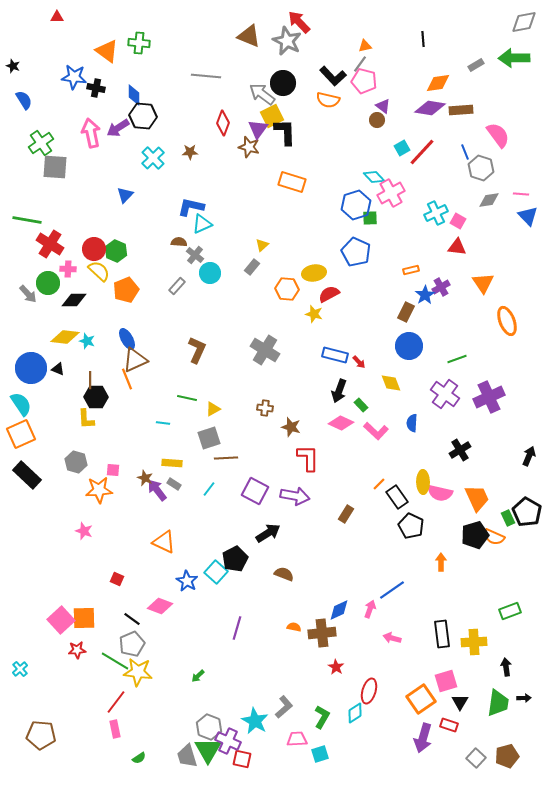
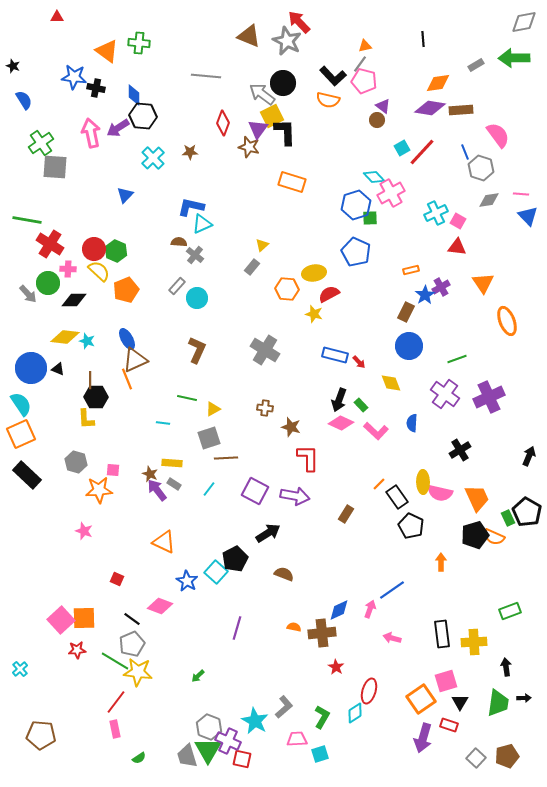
cyan circle at (210, 273): moved 13 px left, 25 px down
black arrow at (339, 391): moved 9 px down
brown star at (145, 478): moved 5 px right, 4 px up
